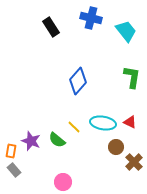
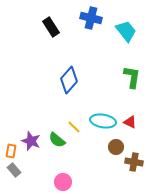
blue diamond: moved 9 px left, 1 px up
cyan ellipse: moved 2 px up
brown cross: rotated 36 degrees counterclockwise
